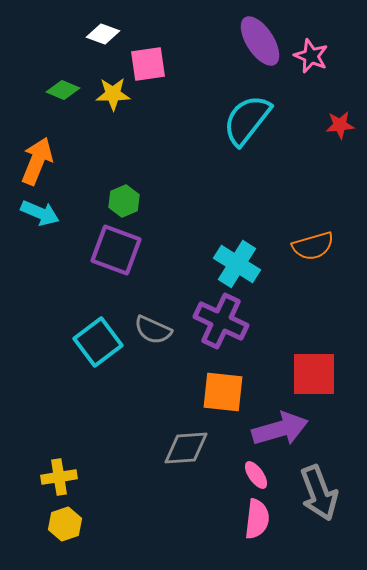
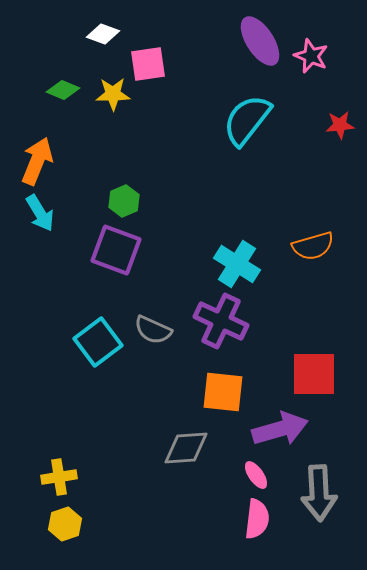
cyan arrow: rotated 36 degrees clockwise
gray arrow: rotated 18 degrees clockwise
